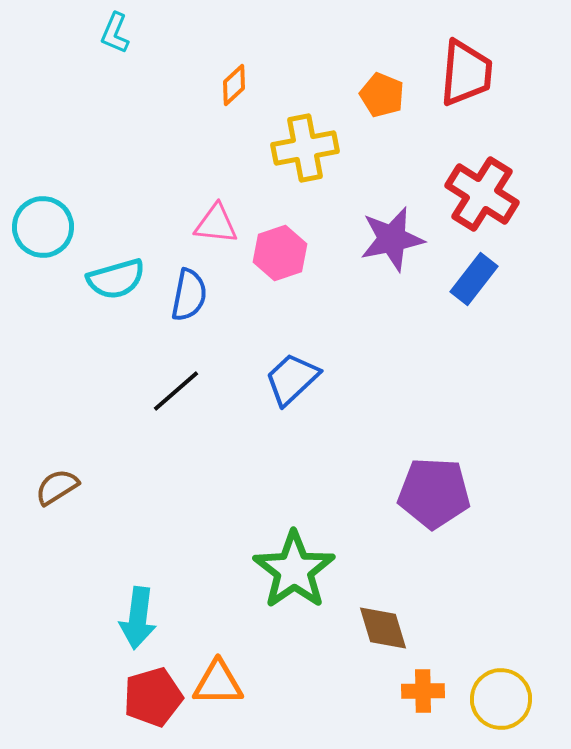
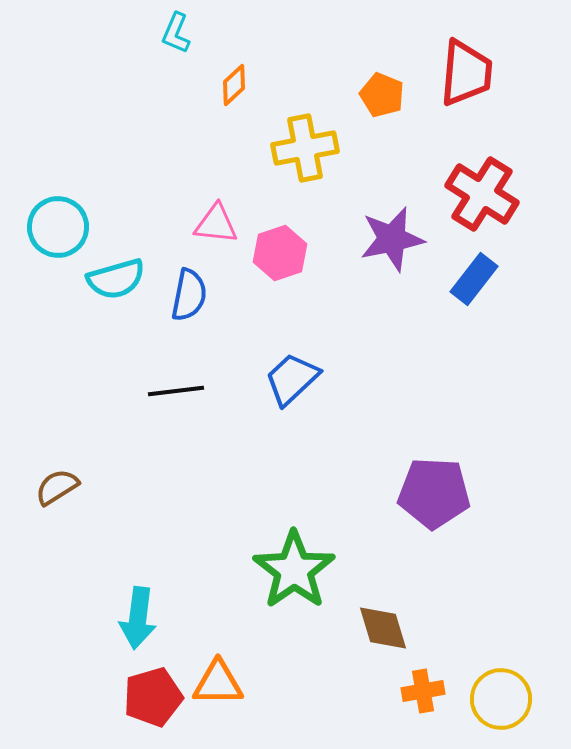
cyan L-shape: moved 61 px right
cyan circle: moved 15 px right
black line: rotated 34 degrees clockwise
orange cross: rotated 9 degrees counterclockwise
